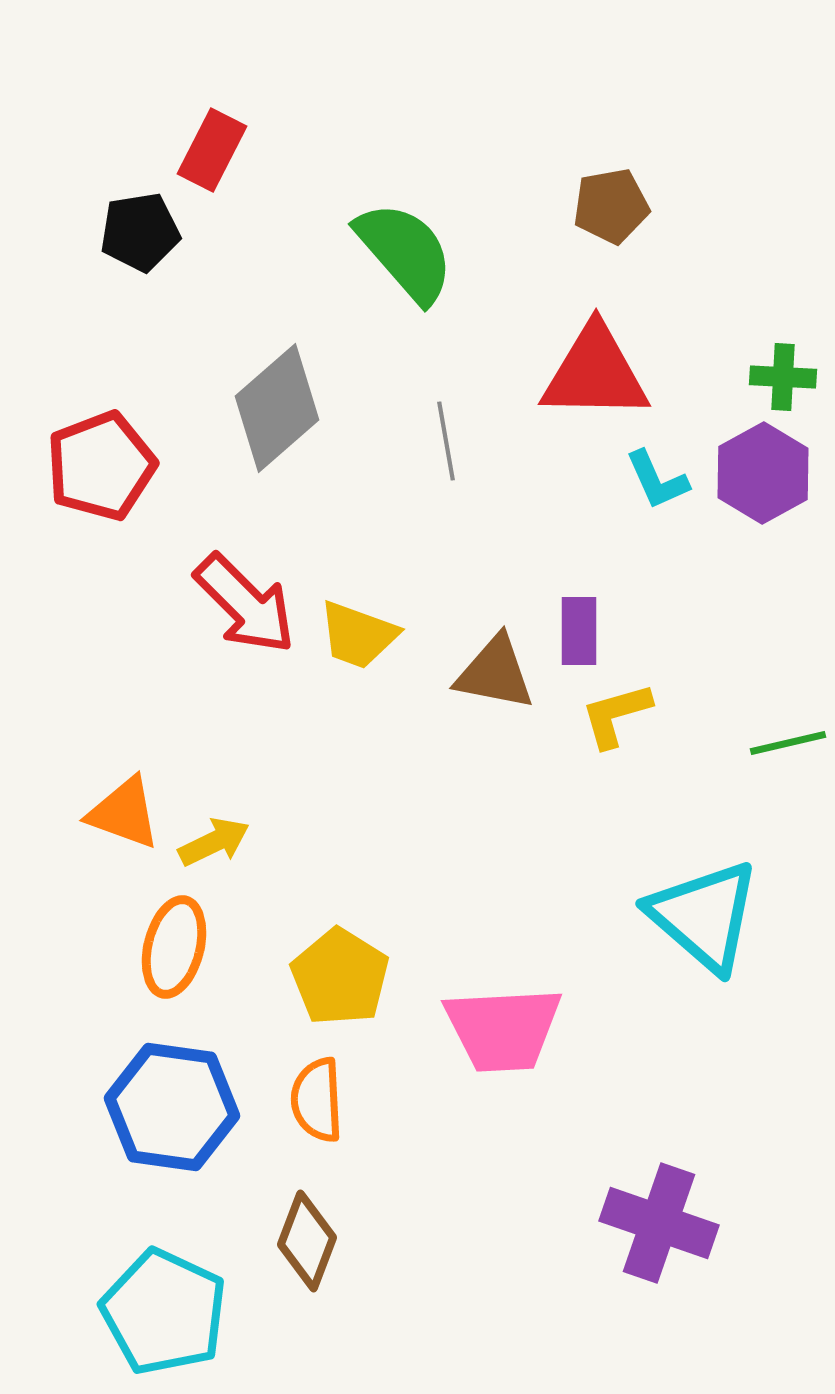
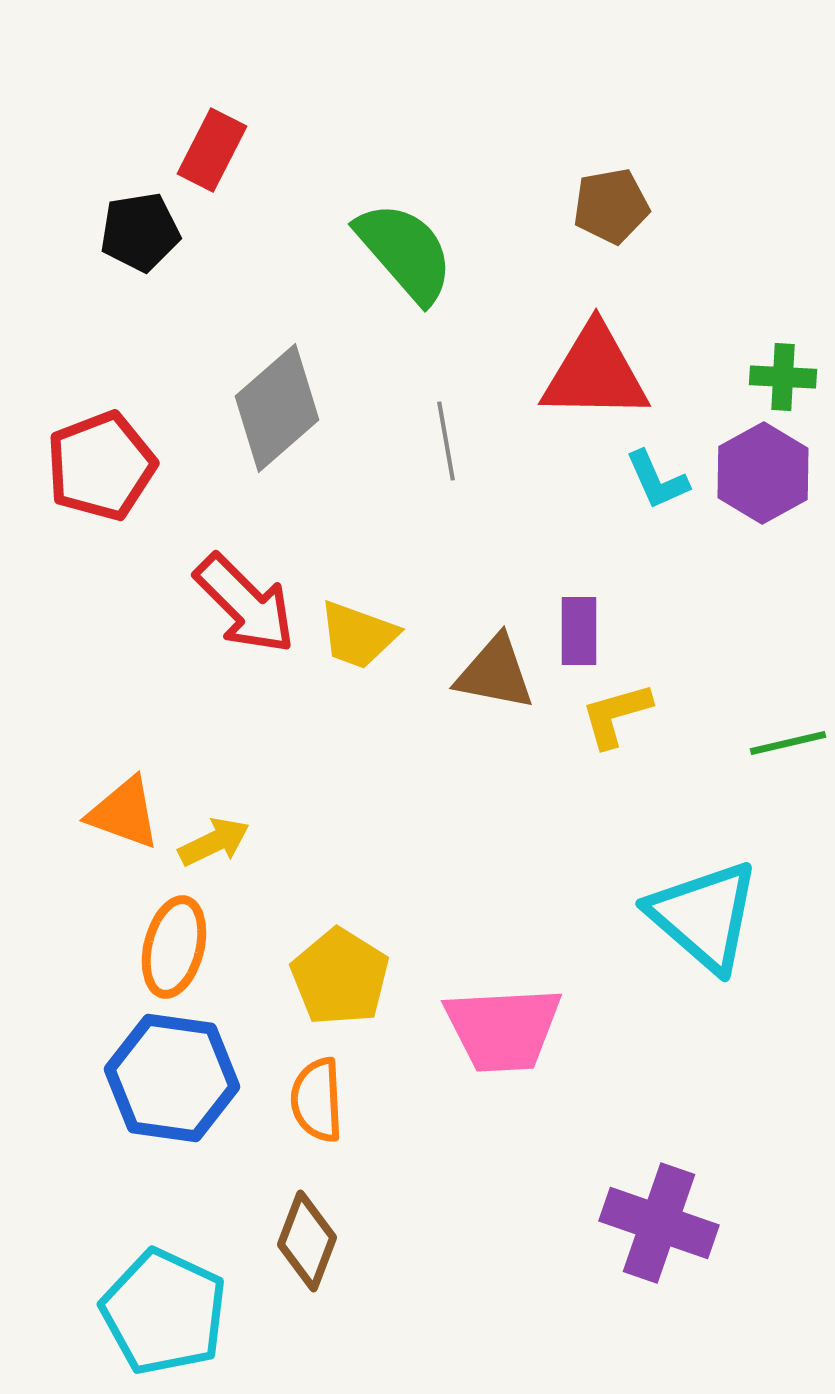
blue hexagon: moved 29 px up
